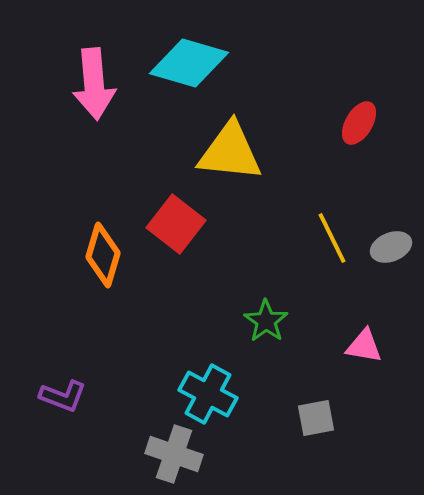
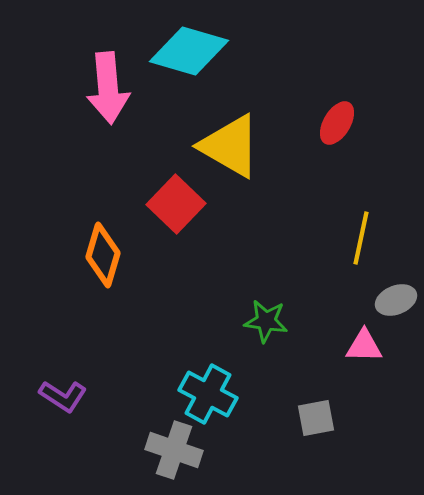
cyan diamond: moved 12 px up
pink arrow: moved 14 px right, 4 px down
red ellipse: moved 22 px left
yellow triangle: moved 6 px up; rotated 24 degrees clockwise
red square: moved 20 px up; rotated 6 degrees clockwise
yellow line: moved 29 px right; rotated 38 degrees clockwise
gray ellipse: moved 5 px right, 53 px down
green star: rotated 27 degrees counterclockwise
pink triangle: rotated 9 degrees counterclockwise
purple L-shape: rotated 12 degrees clockwise
gray cross: moved 4 px up
